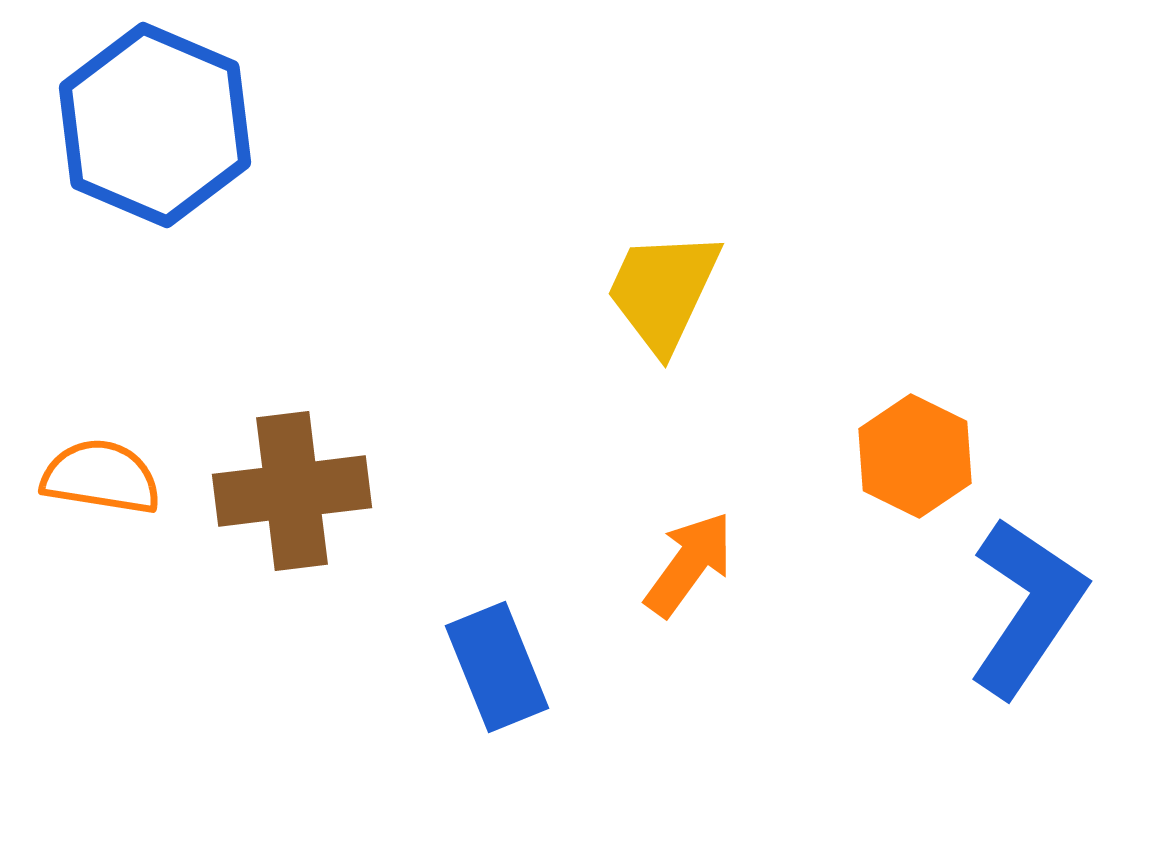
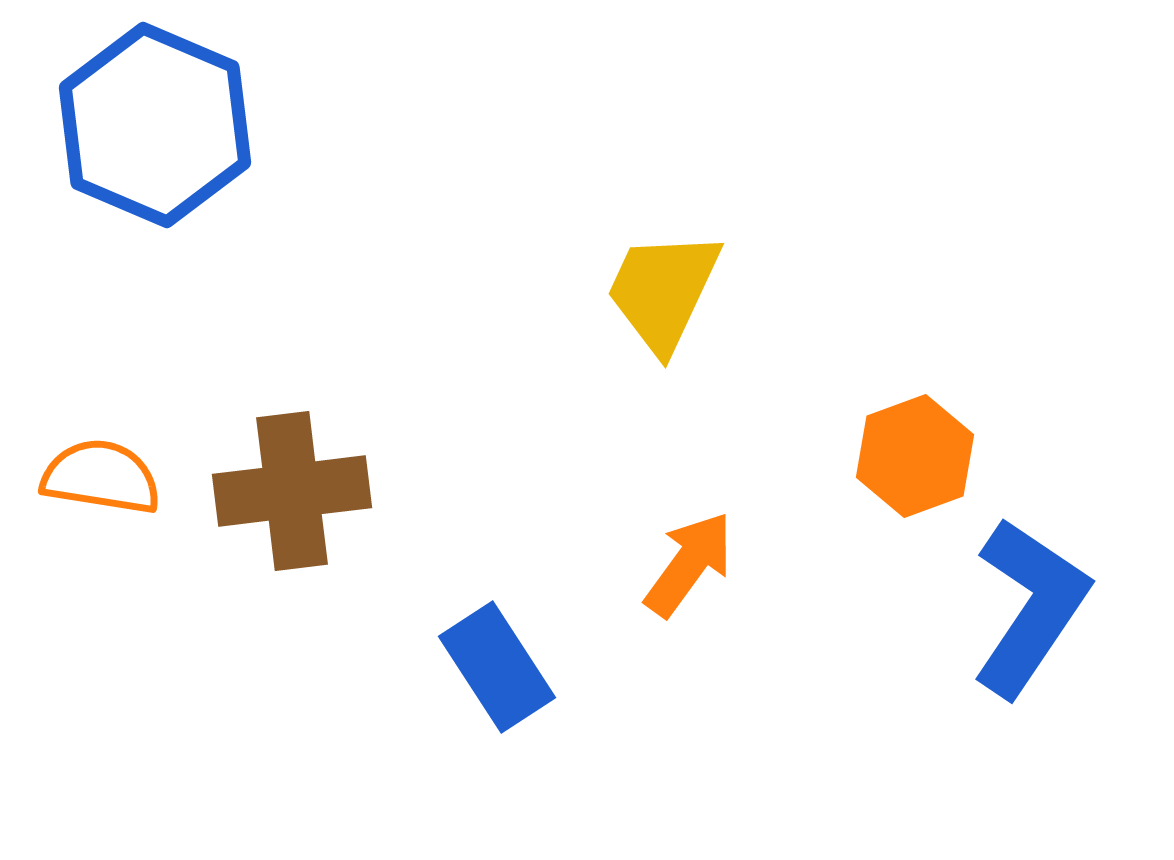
orange hexagon: rotated 14 degrees clockwise
blue L-shape: moved 3 px right
blue rectangle: rotated 11 degrees counterclockwise
